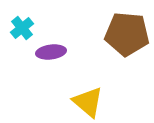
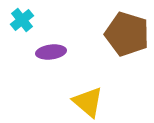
cyan cross: moved 8 px up
brown pentagon: rotated 12 degrees clockwise
